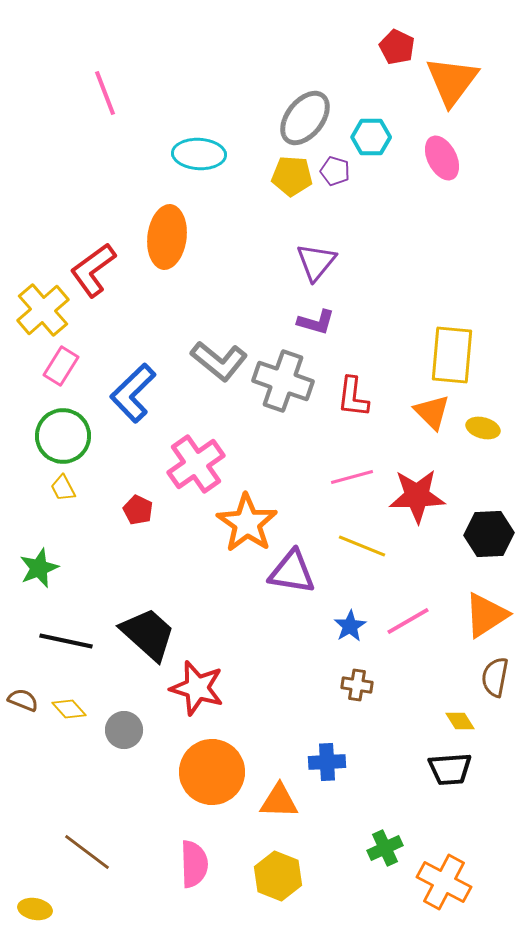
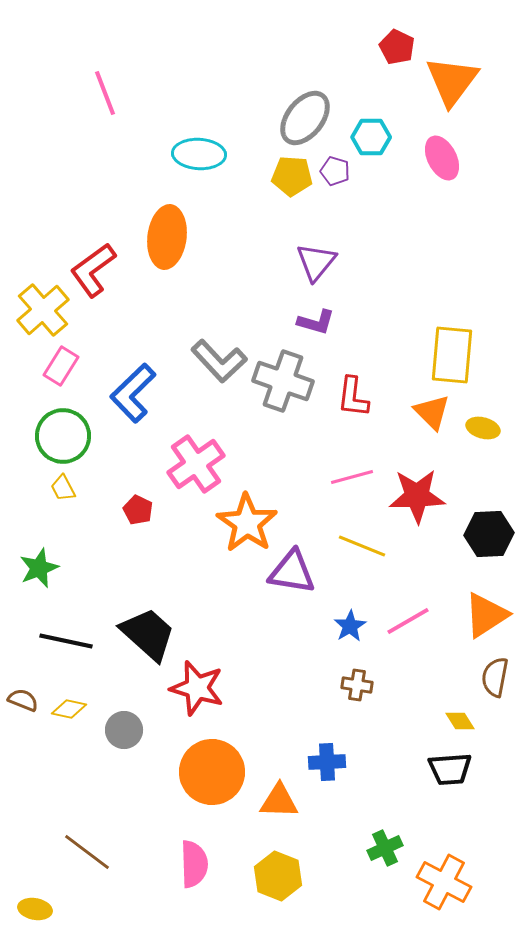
gray L-shape at (219, 361): rotated 8 degrees clockwise
yellow diamond at (69, 709): rotated 36 degrees counterclockwise
